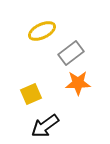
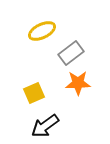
yellow square: moved 3 px right, 1 px up
